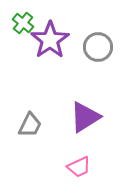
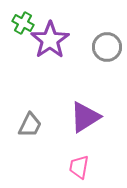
green cross: rotated 10 degrees counterclockwise
gray circle: moved 9 px right
pink trapezoid: rotated 125 degrees clockwise
